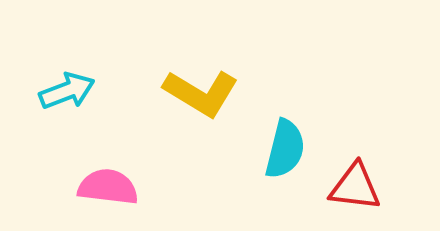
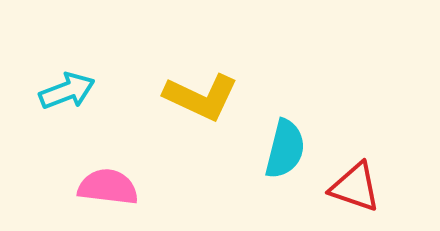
yellow L-shape: moved 4 px down; rotated 6 degrees counterclockwise
red triangle: rotated 12 degrees clockwise
